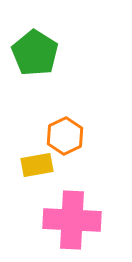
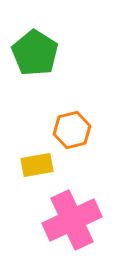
orange hexagon: moved 7 px right, 6 px up; rotated 12 degrees clockwise
pink cross: rotated 28 degrees counterclockwise
